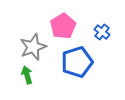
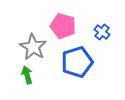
pink pentagon: rotated 25 degrees counterclockwise
gray star: rotated 20 degrees counterclockwise
